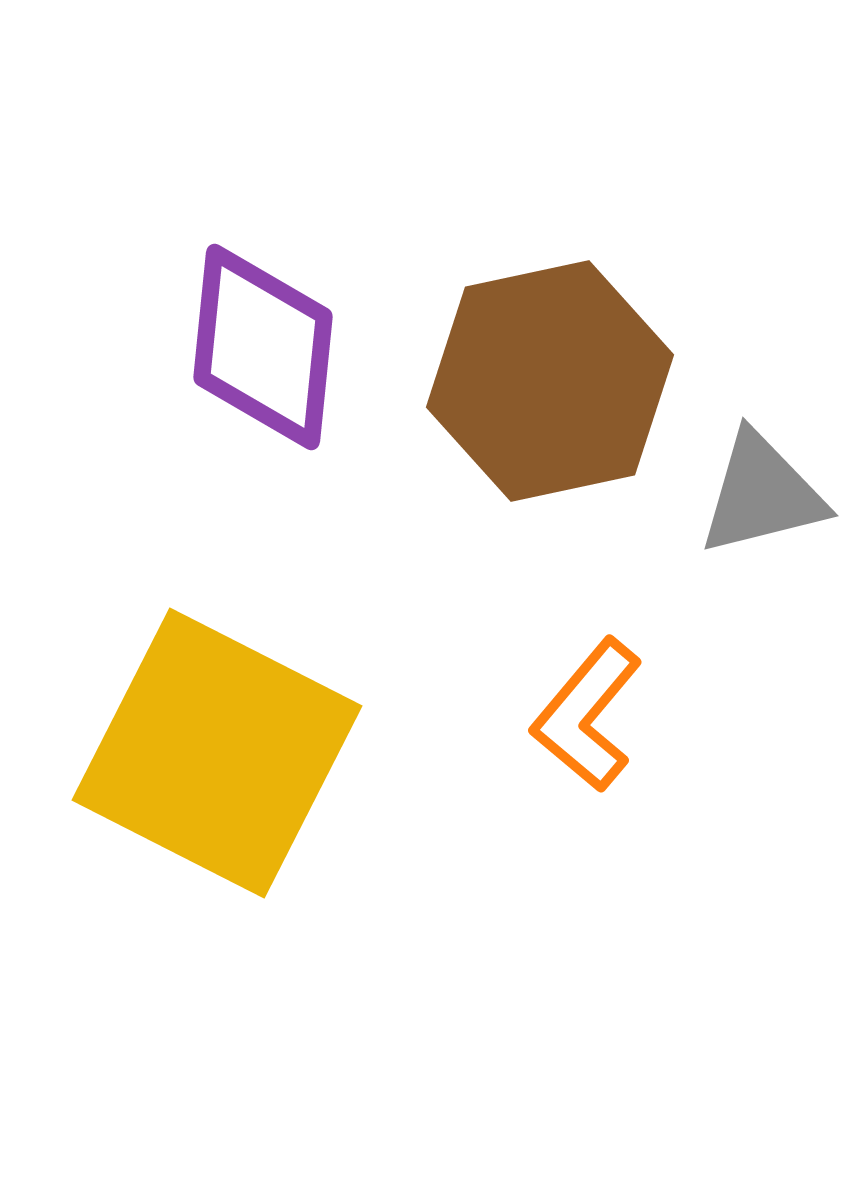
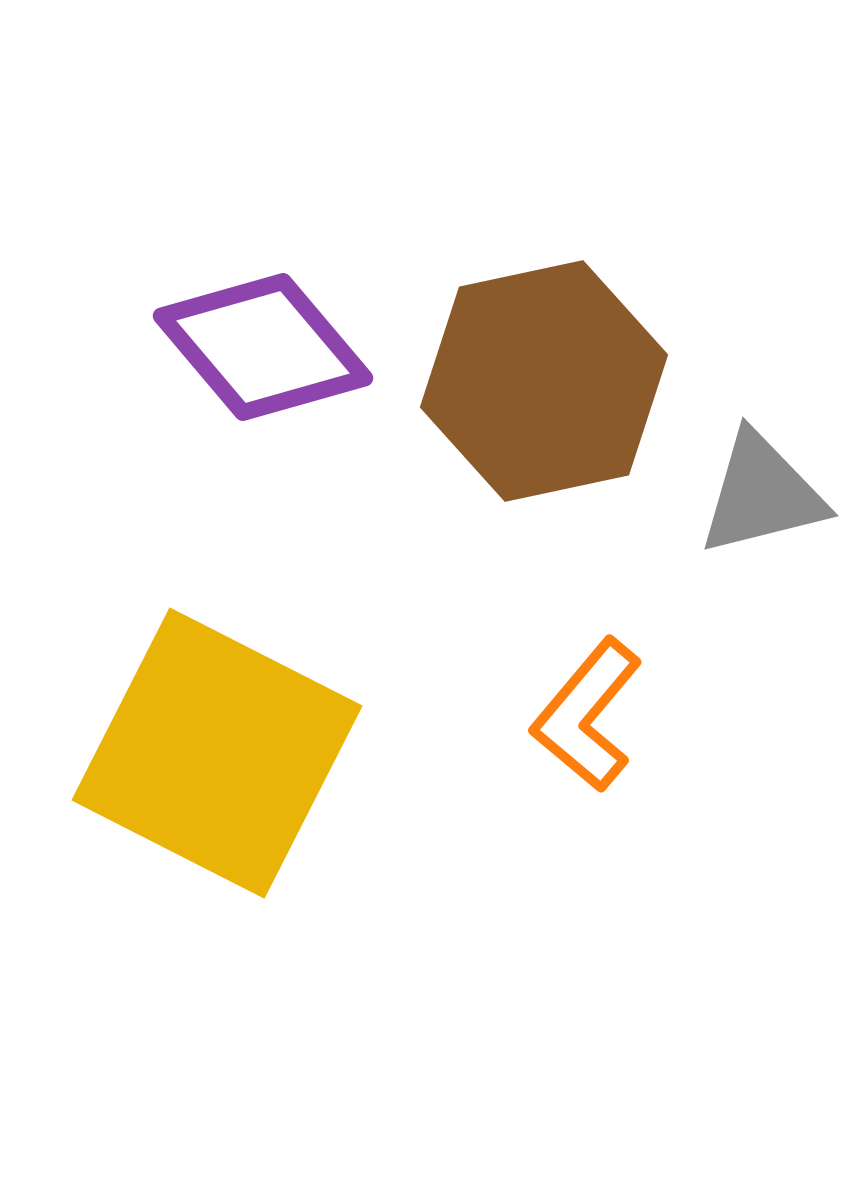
purple diamond: rotated 46 degrees counterclockwise
brown hexagon: moved 6 px left
